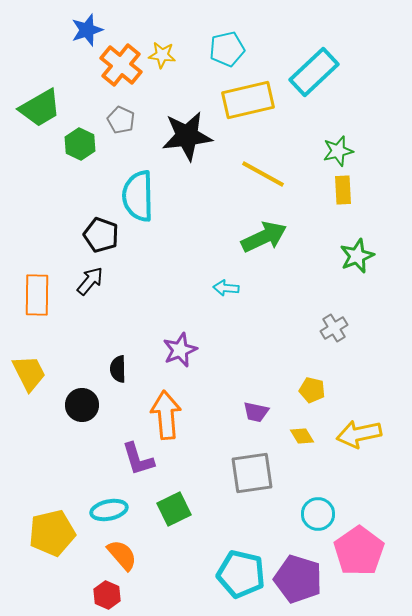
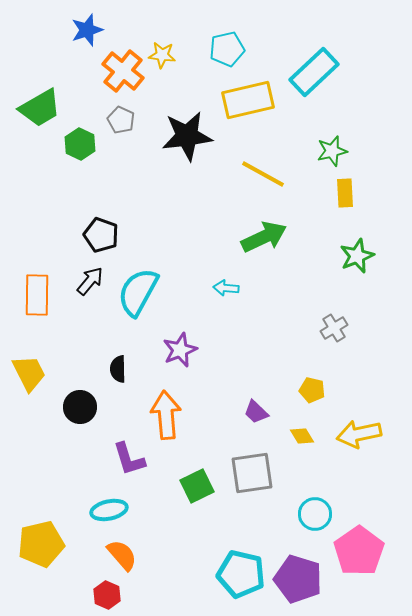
orange cross at (121, 65): moved 2 px right, 6 px down
green star at (338, 151): moved 6 px left
yellow rectangle at (343, 190): moved 2 px right, 3 px down
cyan semicircle at (138, 196): moved 96 px down; rotated 30 degrees clockwise
black circle at (82, 405): moved 2 px left, 2 px down
purple trapezoid at (256, 412): rotated 32 degrees clockwise
purple L-shape at (138, 459): moved 9 px left
green square at (174, 509): moved 23 px right, 23 px up
cyan circle at (318, 514): moved 3 px left
yellow pentagon at (52, 533): moved 11 px left, 11 px down
